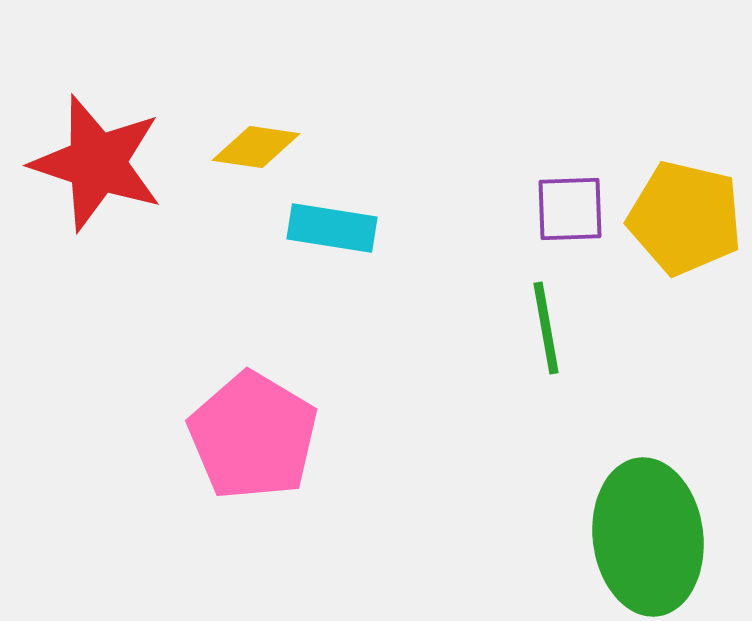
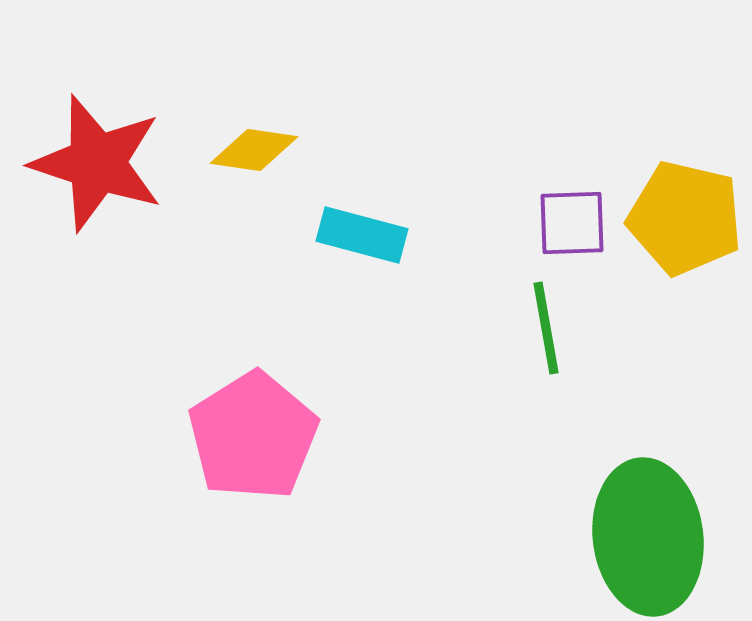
yellow diamond: moved 2 px left, 3 px down
purple square: moved 2 px right, 14 px down
cyan rectangle: moved 30 px right, 7 px down; rotated 6 degrees clockwise
pink pentagon: rotated 9 degrees clockwise
